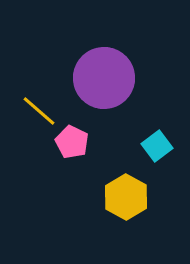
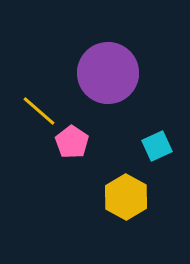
purple circle: moved 4 px right, 5 px up
pink pentagon: rotated 8 degrees clockwise
cyan square: rotated 12 degrees clockwise
